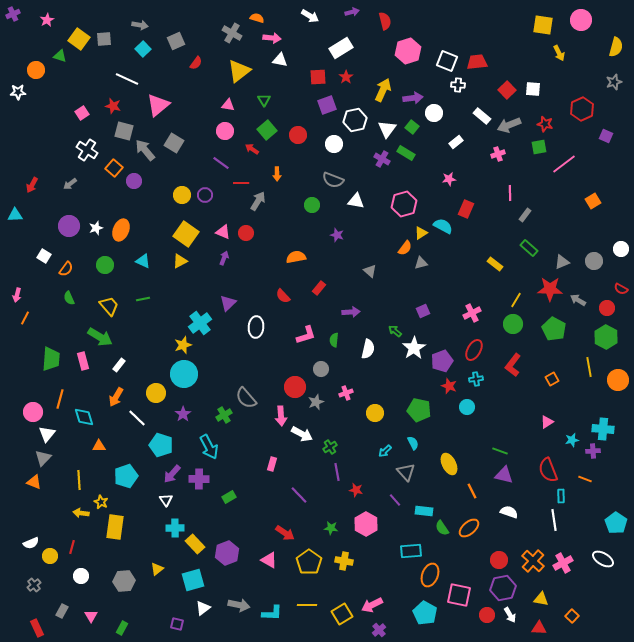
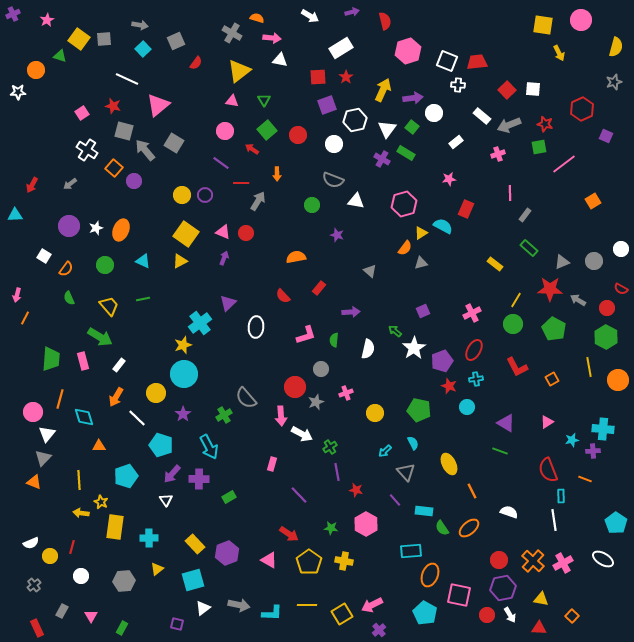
pink triangle at (228, 105): moved 4 px right, 4 px up
red L-shape at (513, 365): moved 4 px right, 2 px down; rotated 65 degrees counterclockwise
purple triangle at (504, 475): moved 2 px right, 52 px up; rotated 18 degrees clockwise
cyan cross at (175, 528): moved 26 px left, 10 px down
red arrow at (285, 533): moved 4 px right, 1 px down
